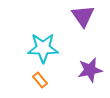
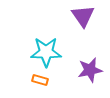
cyan star: moved 3 px right, 4 px down
orange rectangle: rotated 35 degrees counterclockwise
